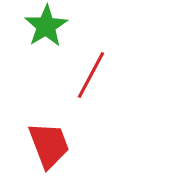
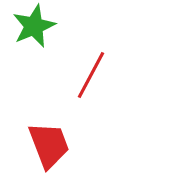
green star: moved 12 px left; rotated 9 degrees clockwise
